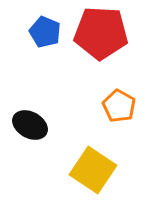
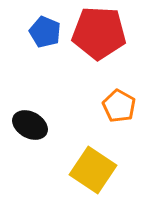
red pentagon: moved 2 px left
